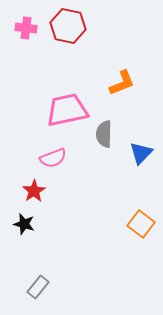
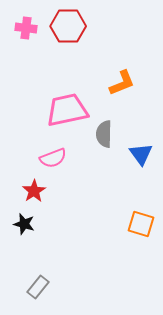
red hexagon: rotated 12 degrees counterclockwise
blue triangle: moved 1 px down; rotated 20 degrees counterclockwise
orange square: rotated 20 degrees counterclockwise
